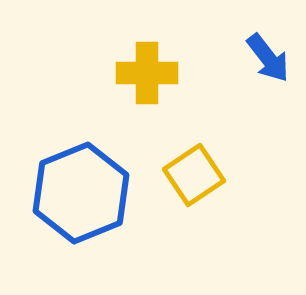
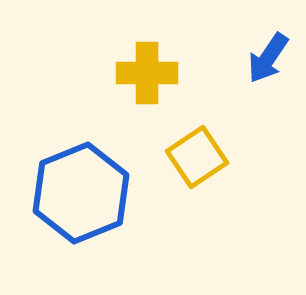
blue arrow: rotated 72 degrees clockwise
yellow square: moved 3 px right, 18 px up
